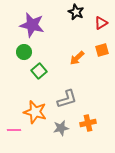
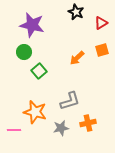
gray L-shape: moved 3 px right, 2 px down
